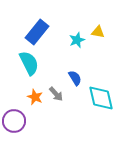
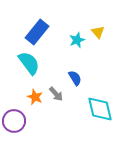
yellow triangle: rotated 40 degrees clockwise
cyan semicircle: rotated 10 degrees counterclockwise
cyan diamond: moved 1 px left, 11 px down
